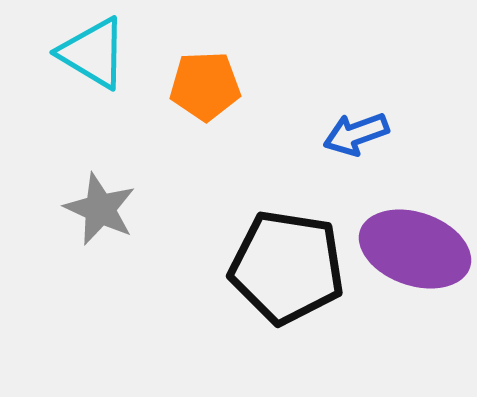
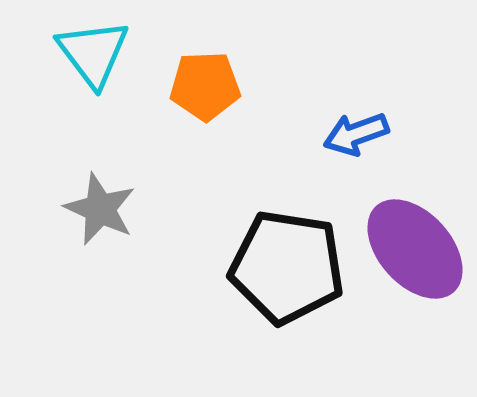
cyan triangle: rotated 22 degrees clockwise
purple ellipse: rotated 29 degrees clockwise
